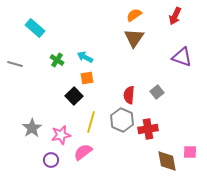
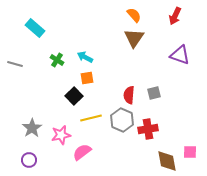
orange semicircle: rotated 84 degrees clockwise
purple triangle: moved 2 px left, 2 px up
gray square: moved 3 px left, 1 px down; rotated 24 degrees clockwise
yellow line: moved 4 px up; rotated 60 degrees clockwise
pink semicircle: moved 1 px left
purple circle: moved 22 px left
